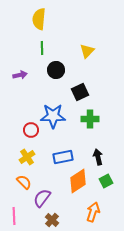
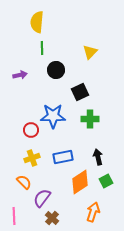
yellow semicircle: moved 2 px left, 3 px down
yellow triangle: moved 3 px right, 1 px down
yellow cross: moved 5 px right, 1 px down; rotated 14 degrees clockwise
orange diamond: moved 2 px right, 1 px down
brown cross: moved 2 px up
